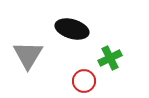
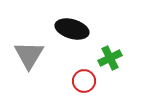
gray triangle: moved 1 px right
